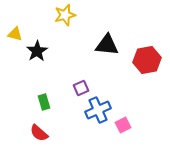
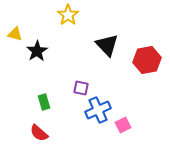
yellow star: moved 3 px right; rotated 20 degrees counterclockwise
black triangle: rotated 40 degrees clockwise
purple square: rotated 35 degrees clockwise
